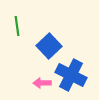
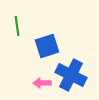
blue square: moved 2 px left; rotated 25 degrees clockwise
